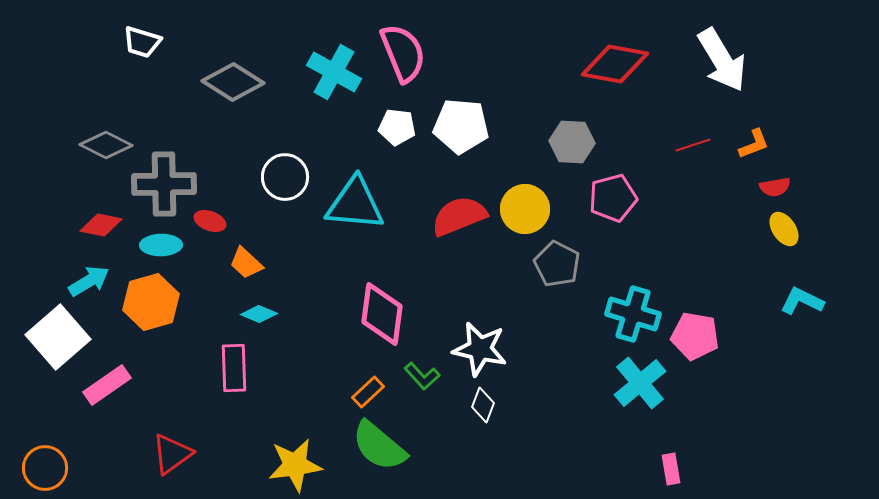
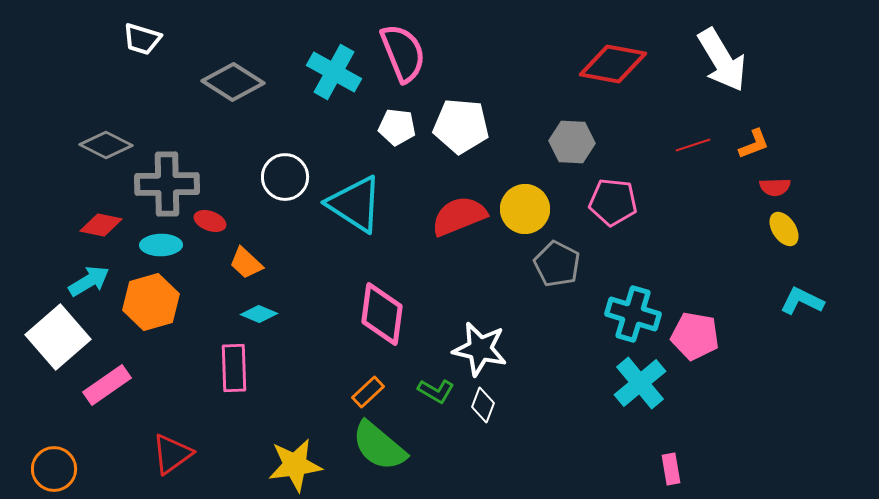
white trapezoid at (142, 42): moved 3 px up
red diamond at (615, 64): moved 2 px left
gray cross at (164, 184): moved 3 px right
red semicircle at (775, 187): rotated 8 degrees clockwise
pink pentagon at (613, 198): moved 4 px down; rotated 21 degrees clockwise
cyan triangle at (355, 204): rotated 28 degrees clockwise
green L-shape at (422, 376): moved 14 px right, 15 px down; rotated 18 degrees counterclockwise
orange circle at (45, 468): moved 9 px right, 1 px down
